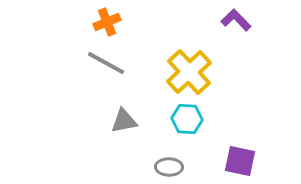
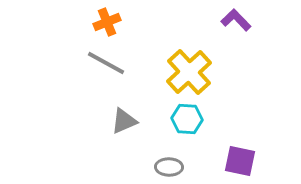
gray triangle: rotated 12 degrees counterclockwise
